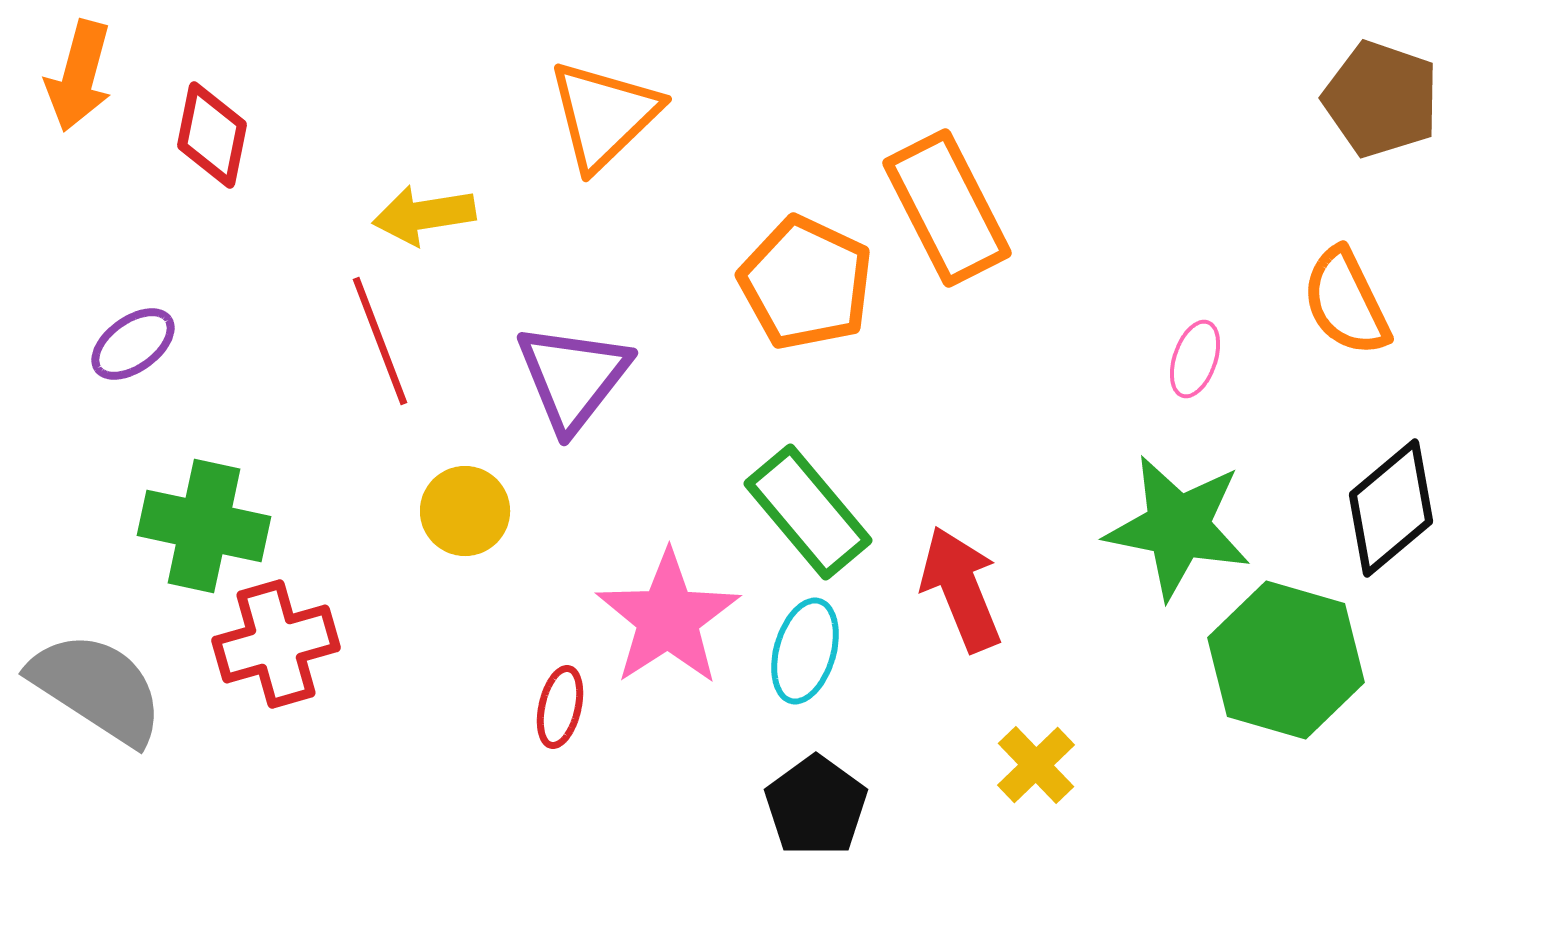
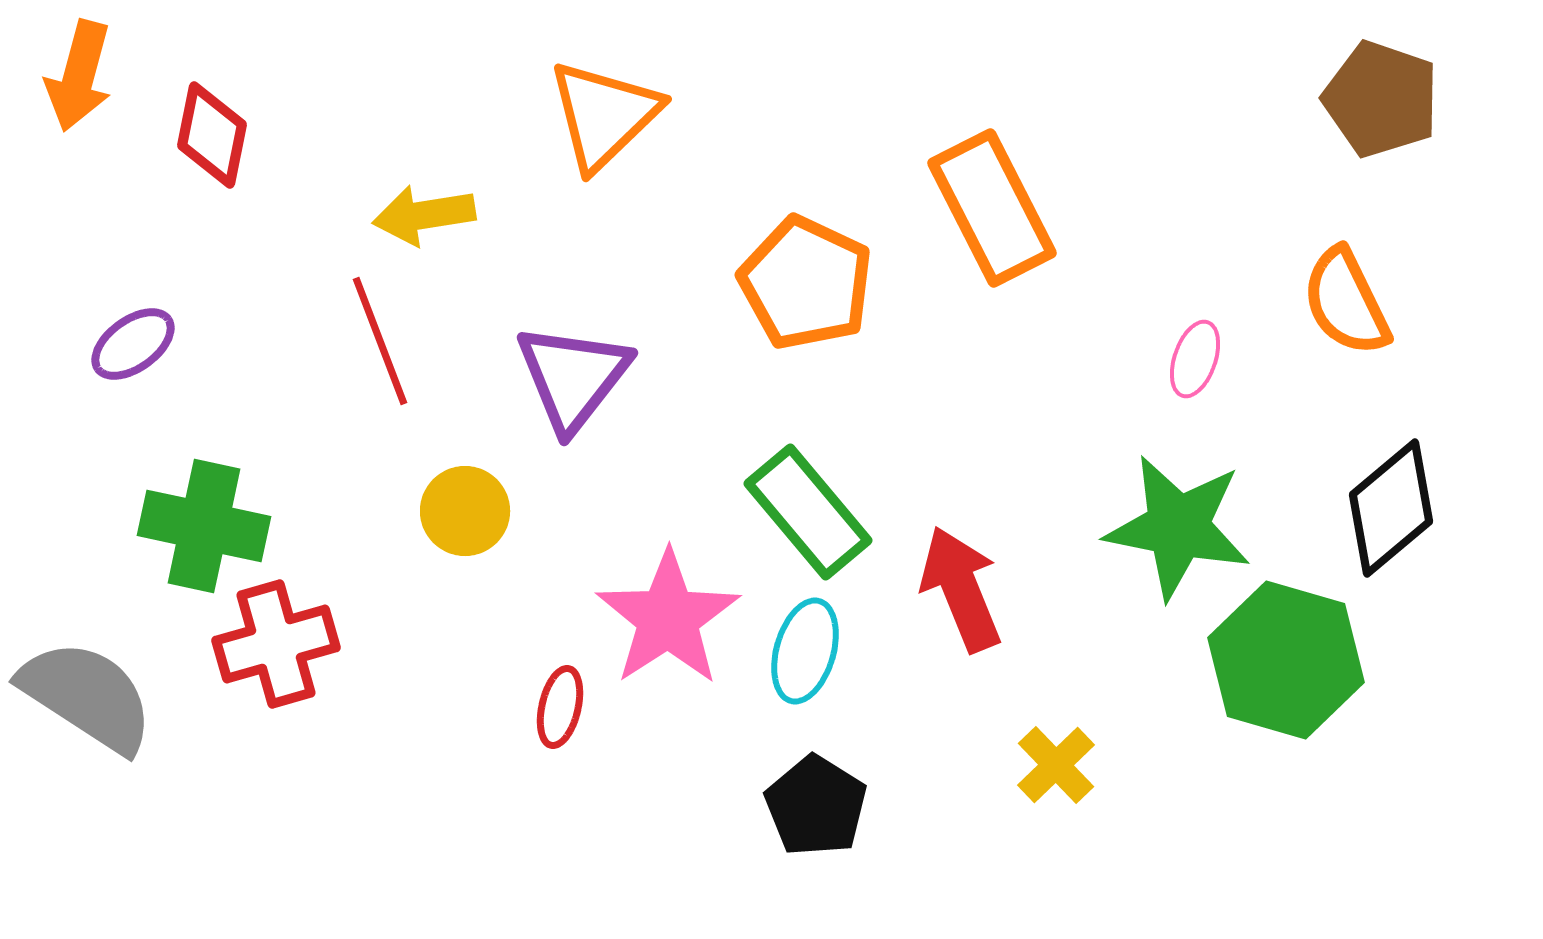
orange rectangle: moved 45 px right
gray semicircle: moved 10 px left, 8 px down
yellow cross: moved 20 px right
black pentagon: rotated 4 degrees counterclockwise
